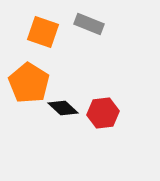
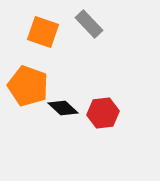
gray rectangle: rotated 24 degrees clockwise
orange pentagon: moved 1 px left, 3 px down; rotated 12 degrees counterclockwise
